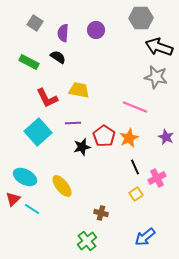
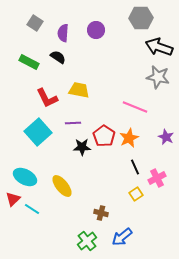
gray star: moved 2 px right
black star: rotated 12 degrees clockwise
blue arrow: moved 23 px left
